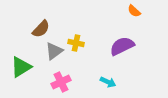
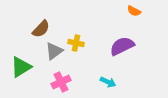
orange semicircle: rotated 16 degrees counterclockwise
